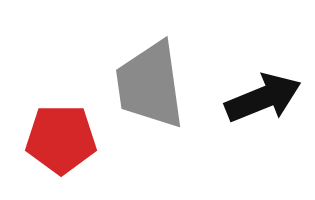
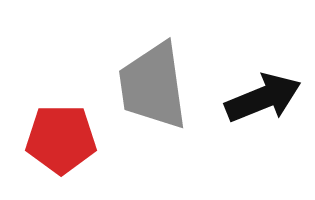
gray trapezoid: moved 3 px right, 1 px down
